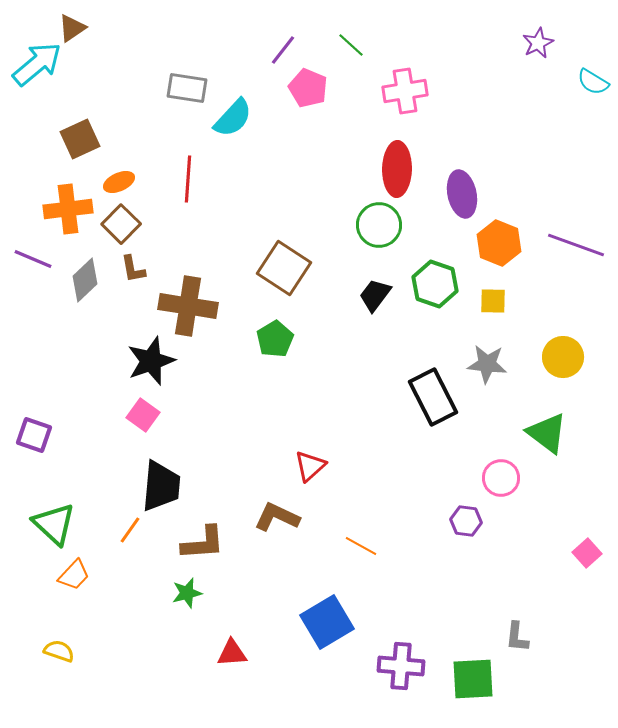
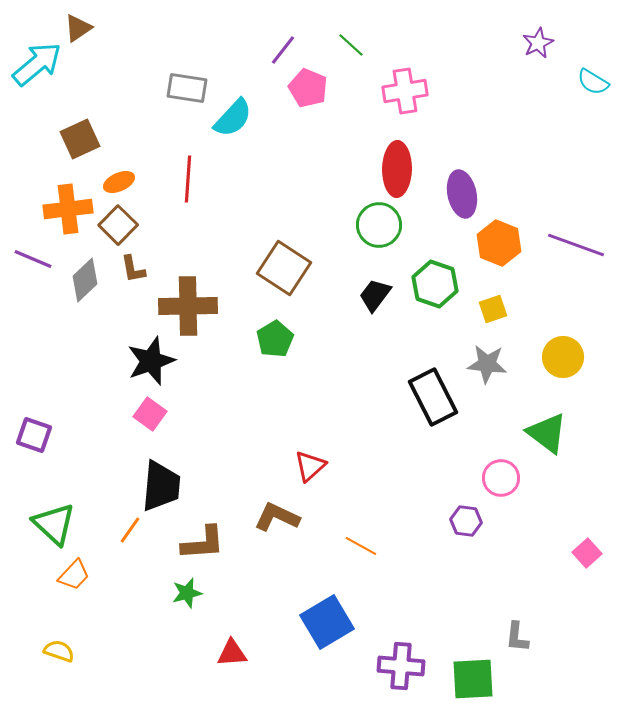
brown triangle at (72, 28): moved 6 px right
brown square at (121, 224): moved 3 px left, 1 px down
yellow square at (493, 301): moved 8 px down; rotated 20 degrees counterclockwise
brown cross at (188, 306): rotated 10 degrees counterclockwise
pink square at (143, 415): moved 7 px right, 1 px up
